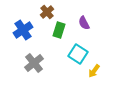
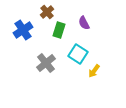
gray cross: moved 12 px right
